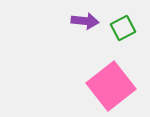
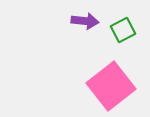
green square: moved 2 px down
